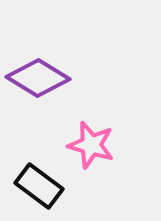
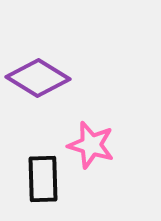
black rectangle: moved 4 px right, 7 px up; rotated 51 degrees clockwise
